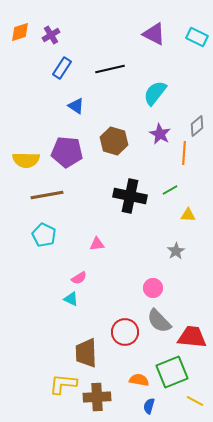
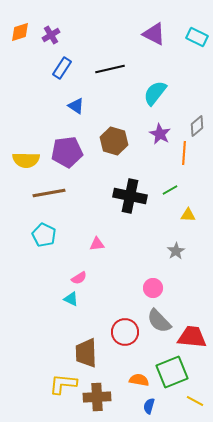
purple pentagon: rotated 12 degrees counterclockwise
brown line: moved 2 px right, 2 px up
